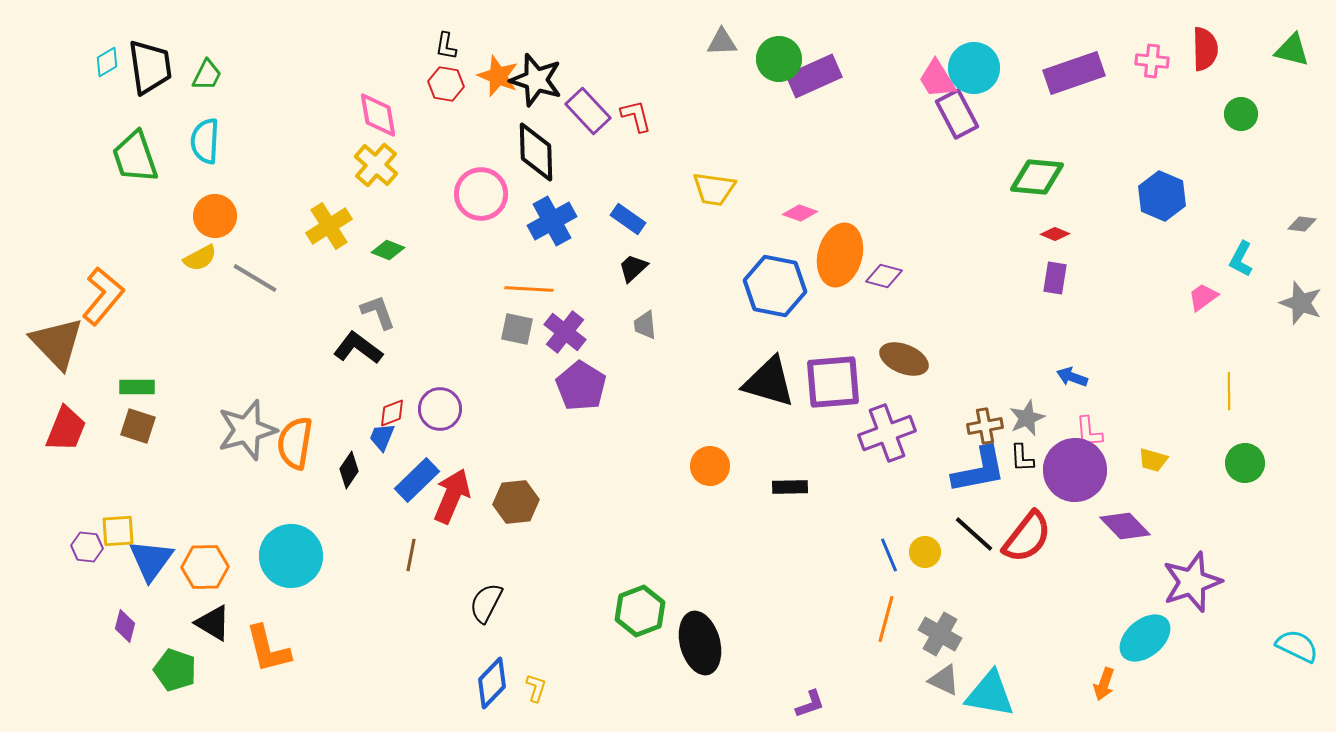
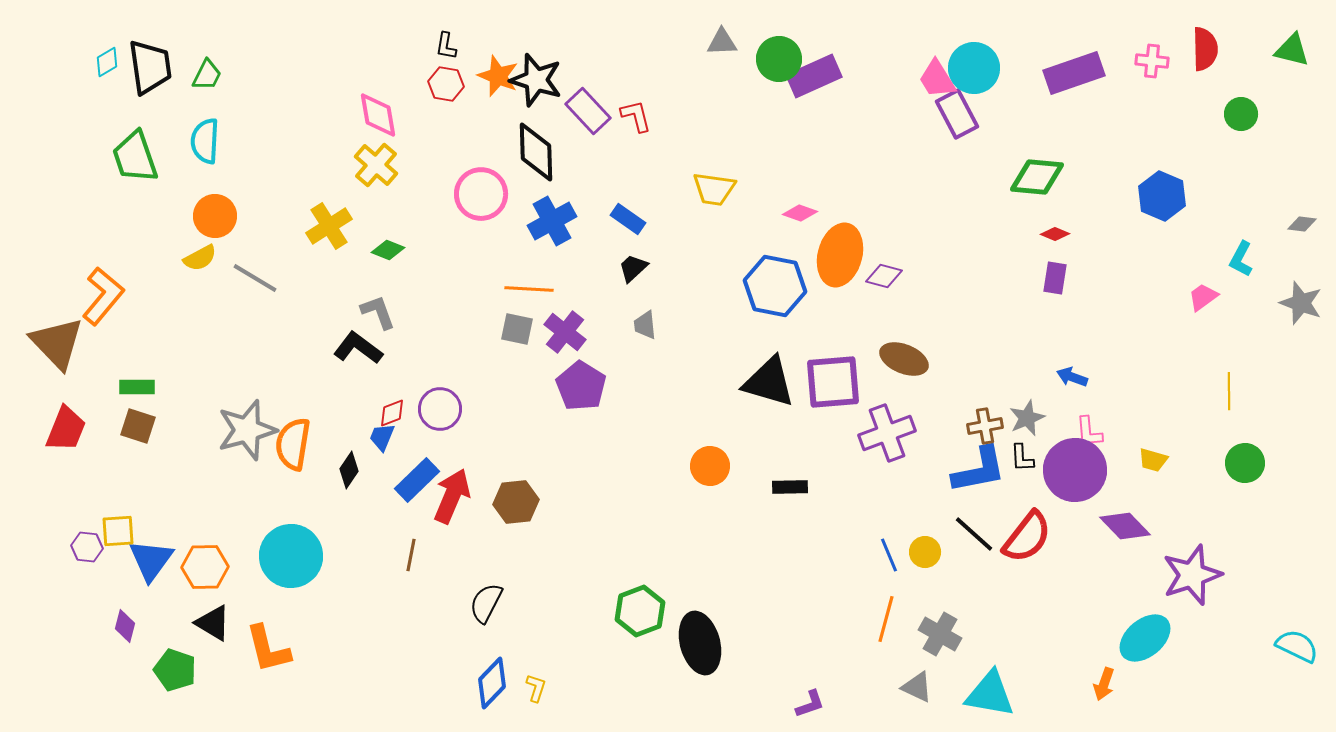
orange semicircle at (295, 443): moved 2 px left, 1 px down
purple star at (1192, 582): moved 7 px up
gray triangle at (944, 680): moved 27 px left, 7 px down
